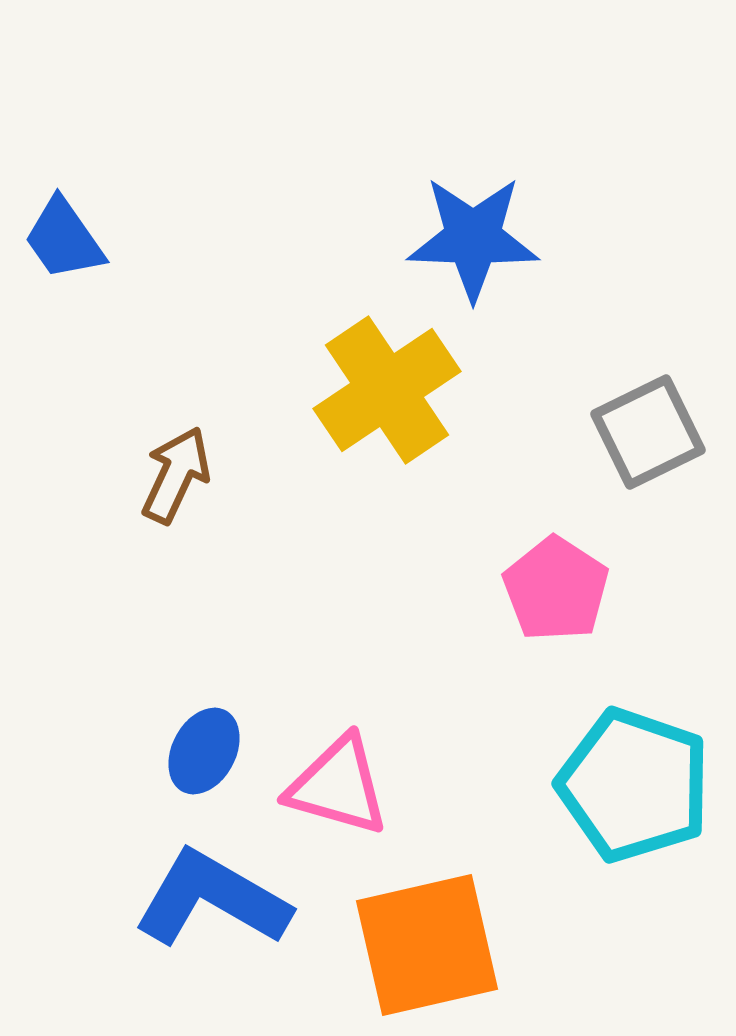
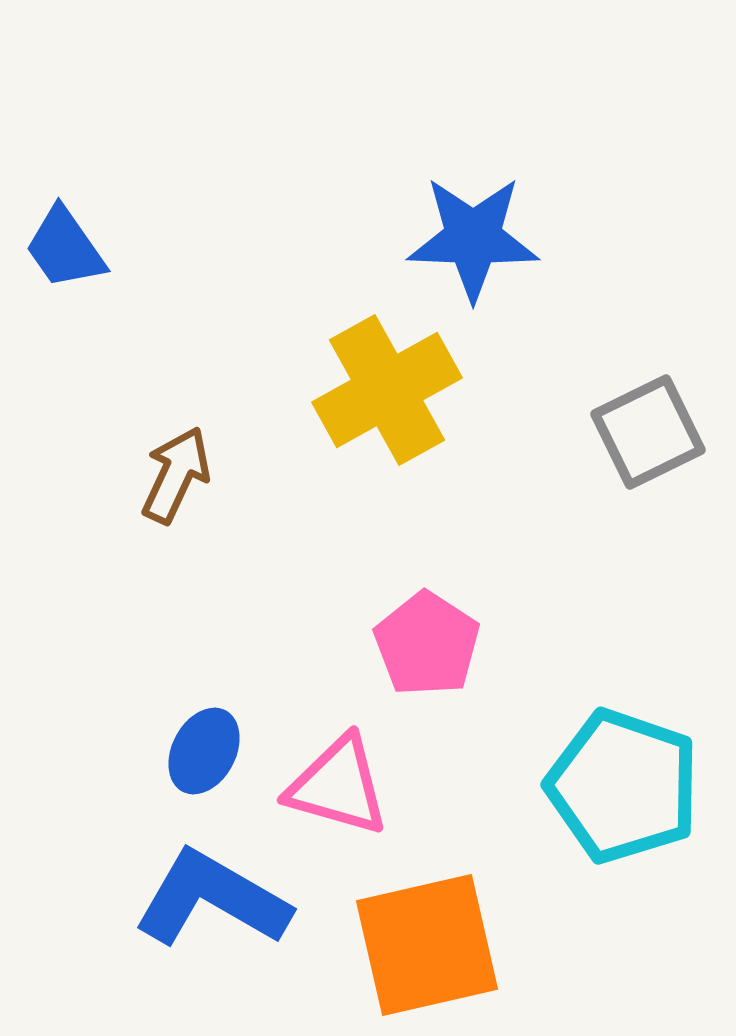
blue trapezoid: moved 1 px right, 9 px down
yellow cross: rotated 5 degrees clockwise
pink pentagon: moved 129 px left, 55 px down
cyan pentagon: moved 11 px left, 1 px down
